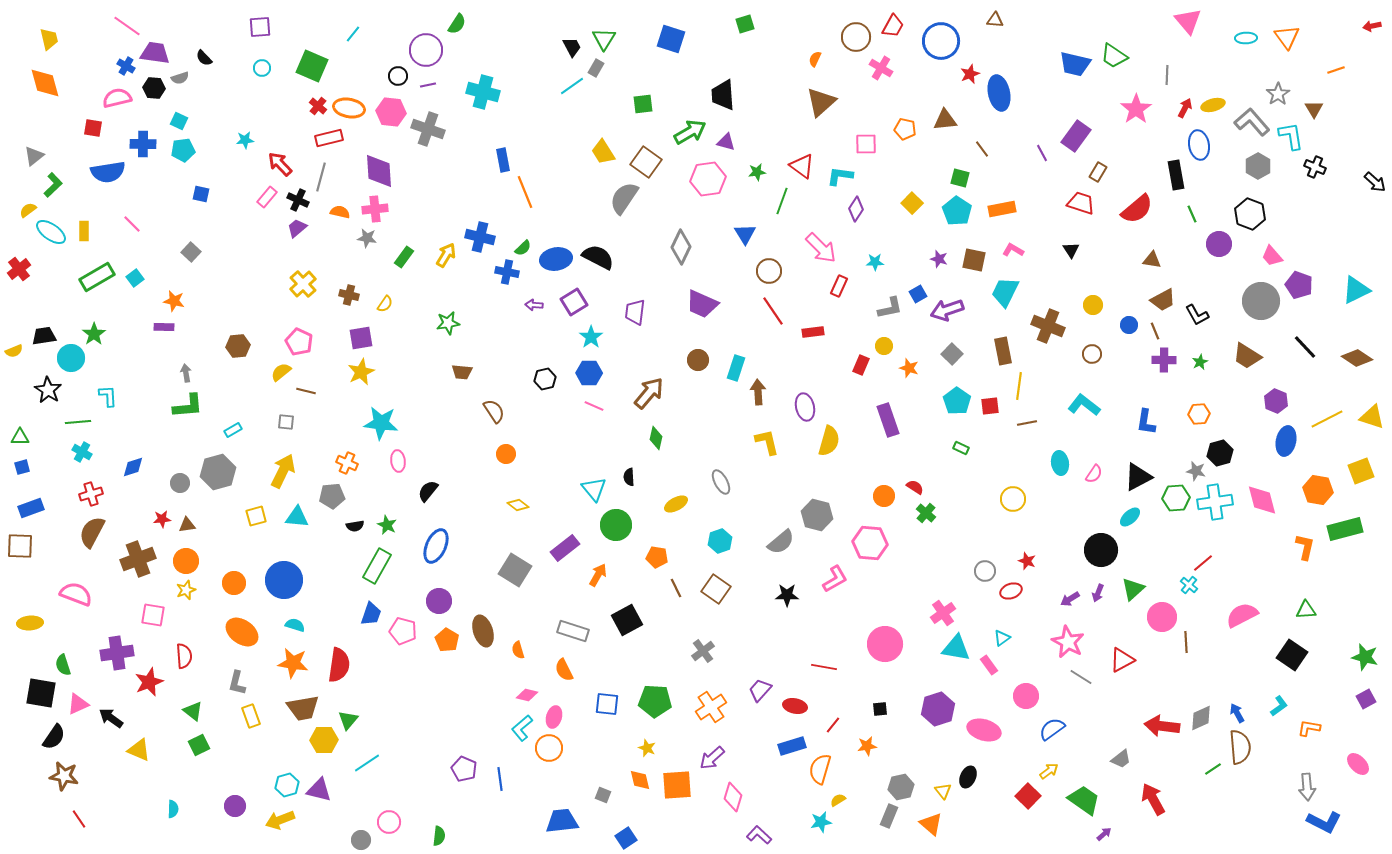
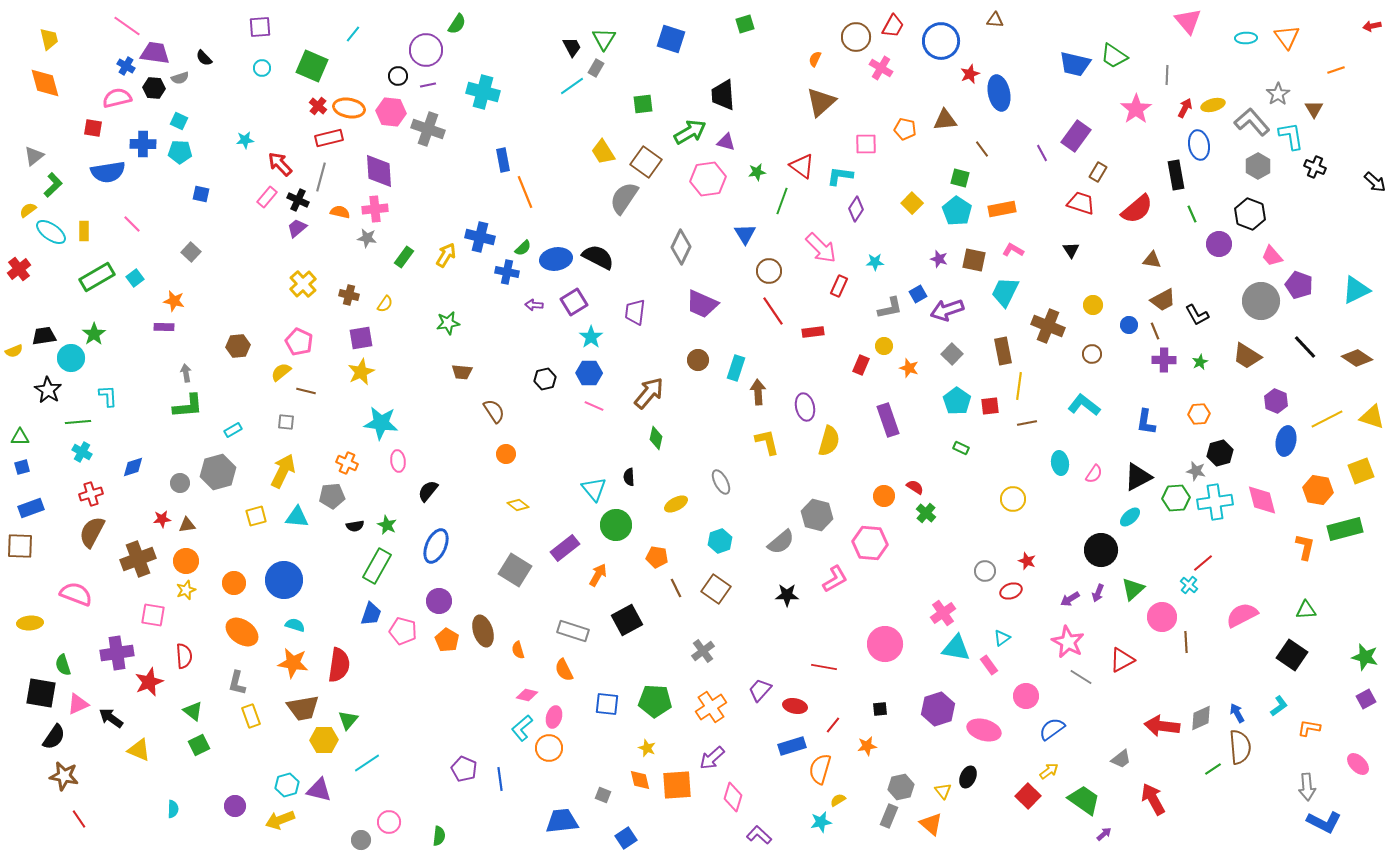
cyan pentagon at (183, 150): moved 3 px left, 2 px down; rotated 10 degrees clockwise
